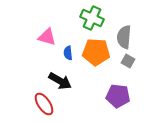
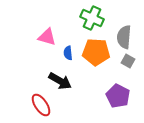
purple pentagon: rotated 20 degrees clockwise
red ellipse: moved 3 px left, 1 px down
